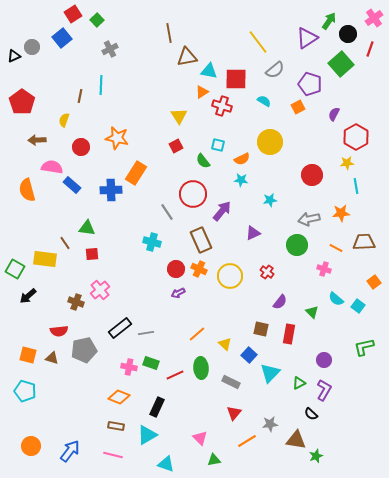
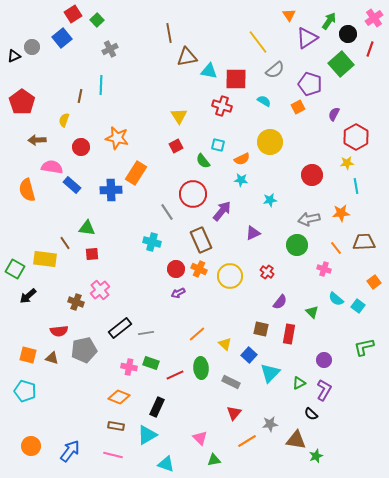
orange triangle at (202, 92): moved 87 px right, 77 px up; rotated 32 degrees counterclockwise
orange line at (336, 248): rotated 24 degrees clockwise
